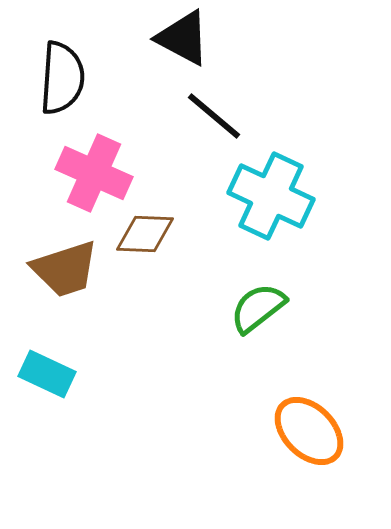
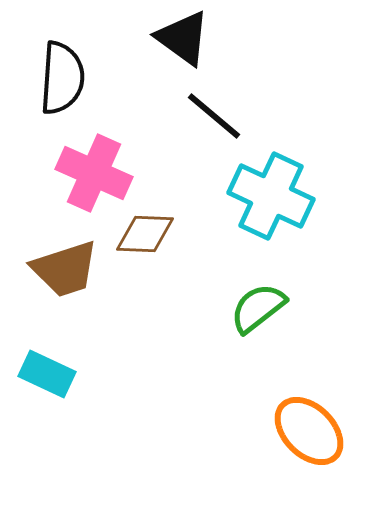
black triangle: rotated 8 degrees clockwise
